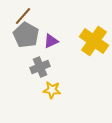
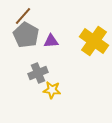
purple triangle: rotated 21 degrees clockwise
gray cross: moved 2 px left, 6 px down
